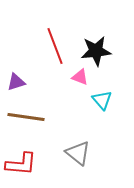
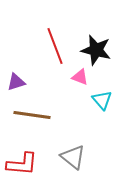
black star: moved 1 px up; rotated 20 degrees clockwise
brown line: moved 6 px right, 2 px up
gray triangle: moved 5 px left, 4 px down
red L-shape: moved 1 px right
